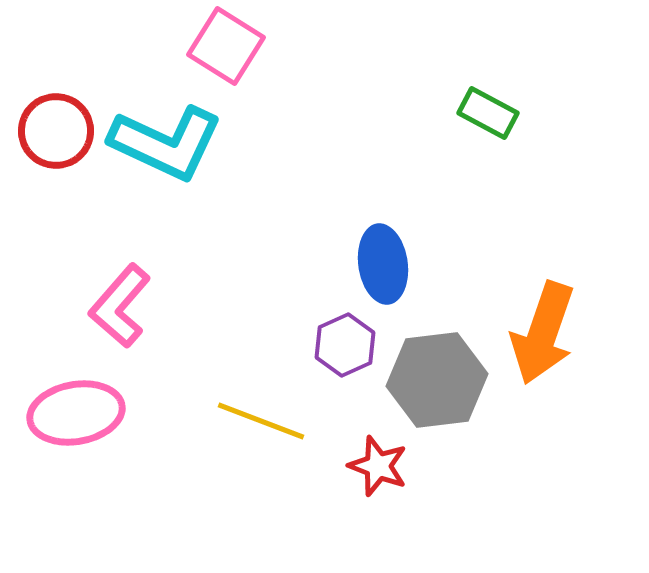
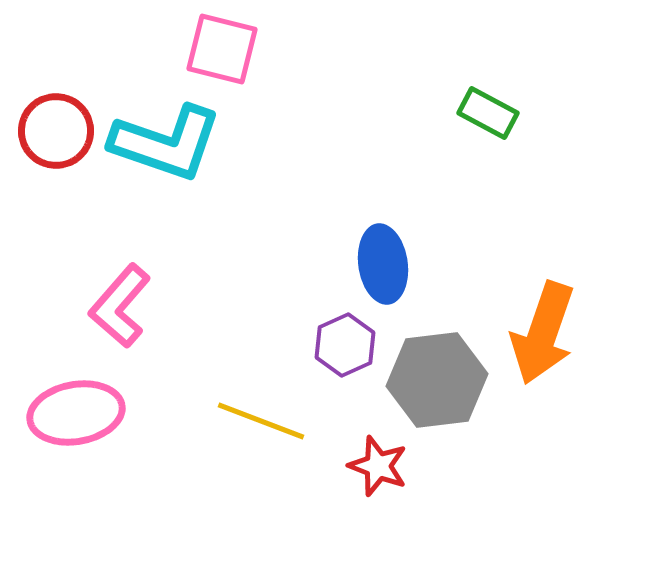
pink square: moved 4 px left, 3 px down; rotated 18 degrees counterclockwise
cyan L-shape: rotated 6 degrees counterclockwise
